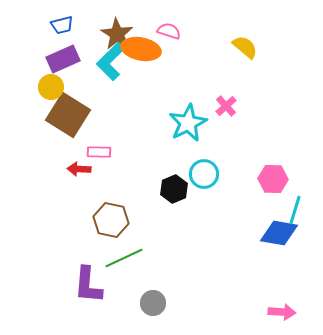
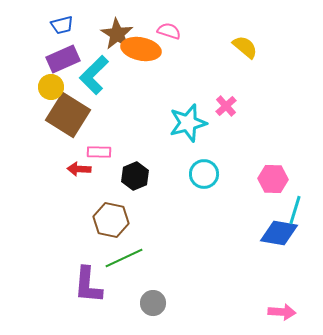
cyan L-shape: moved 17 px left, 14 px down
cyan star: rotated 12 degrees clockwise
black hexagon: moved 39 px left, 13 px up
